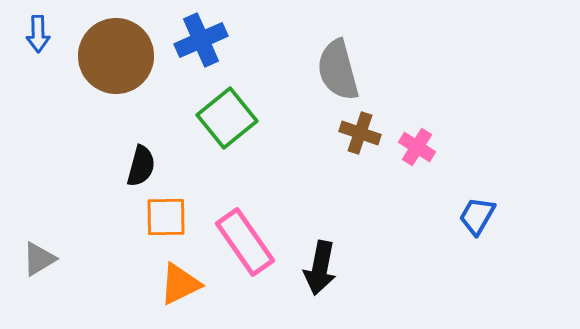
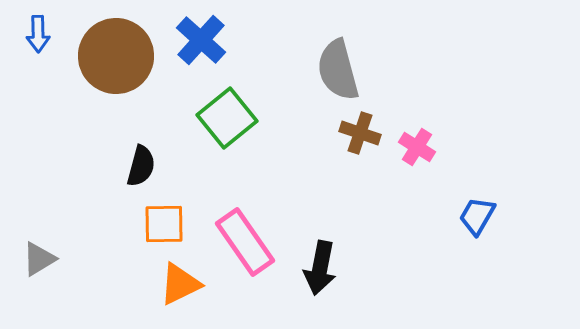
blue cross: rotated 24 degrees counterclockwise
orange square: moved 2 px left, 7 px down
